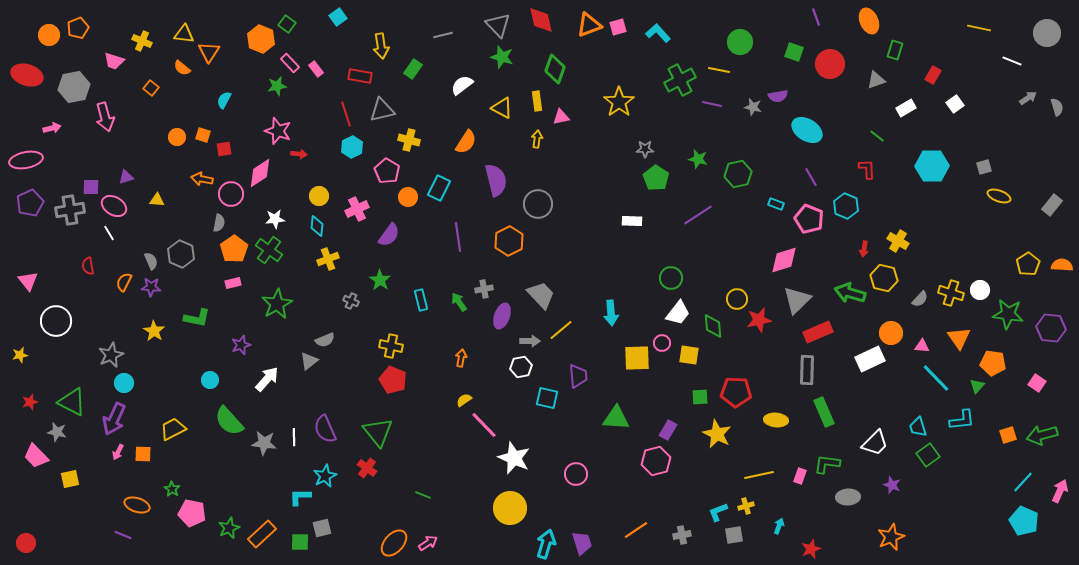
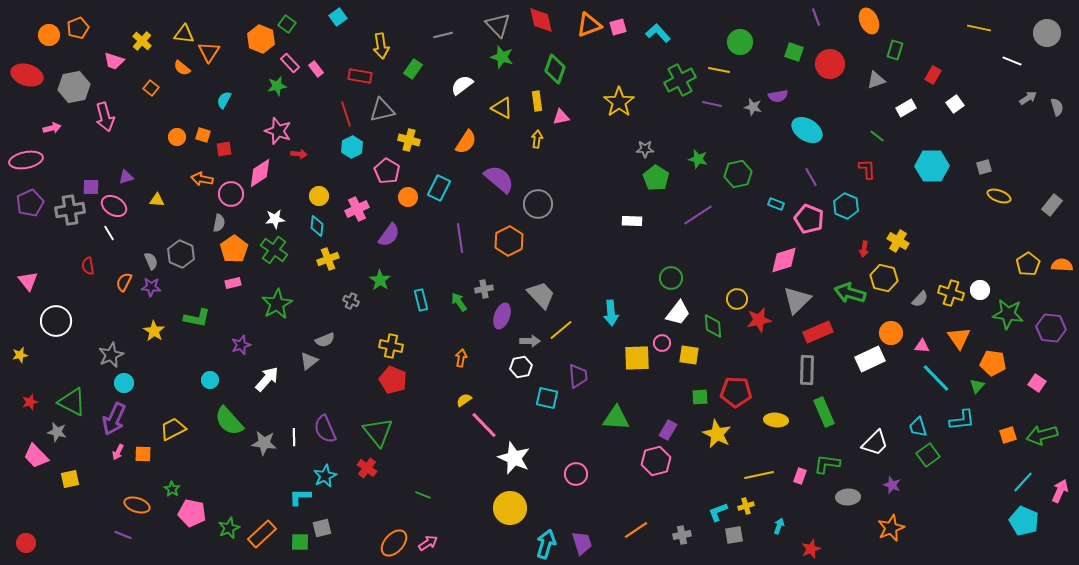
yellow cross at (142, 41): rotated 18 degrees clockwise
purple semicircle at (496, 180): moved 3 px right, 1 px up; rotated 36 degrees counterclockwise
purple line at (458, 237): moved 2 px right, 1 px down
green cross at (269, 250): moved 5 px right
orange star at (891, 537): moved 9 px up
